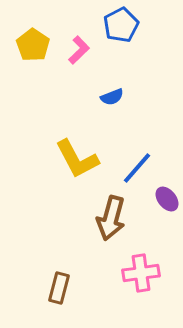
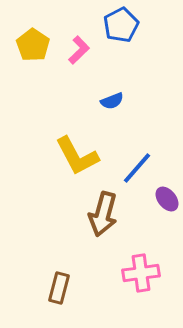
blue semicircle: moved 4 px down
yellow L-shape: moved 3 px up
brown arrow: moved 8 px left, 4 px up
